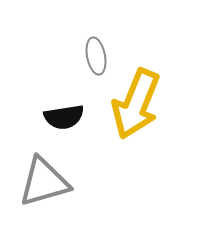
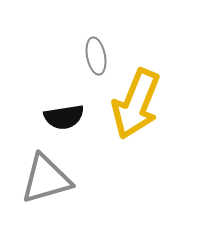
gray triangle: moved 2 px right, 3 px up
